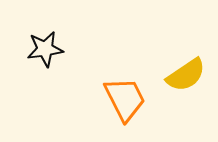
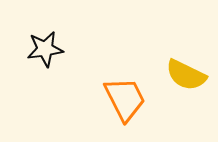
yellow semicircle: rotated 60 degrees clockwise
